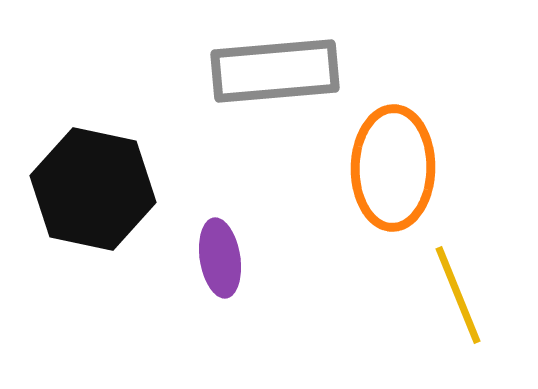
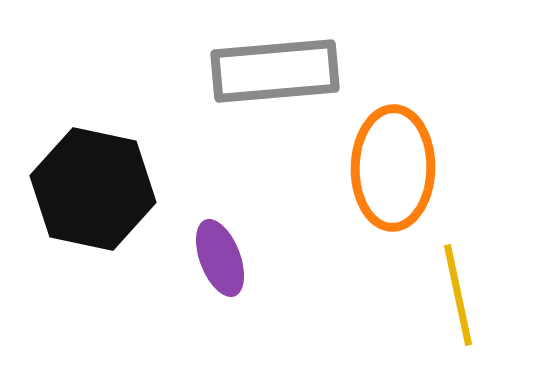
purple ellipse: rotated 12 degrees counterclockwise
yellow line: rotated 10 degrees clockwise
